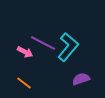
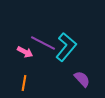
cyan L-shape: moved 2 px left
purple semicircle: moved 1 px right; rotated 66 degrees clockwise
orange line: rotated 63 degrees clockwise
